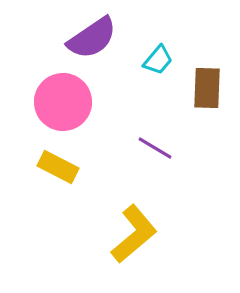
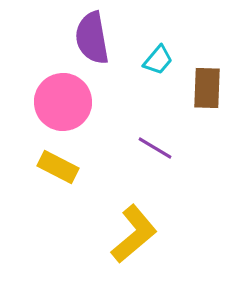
purple semicircle: rotated 114 degrees clockwise
